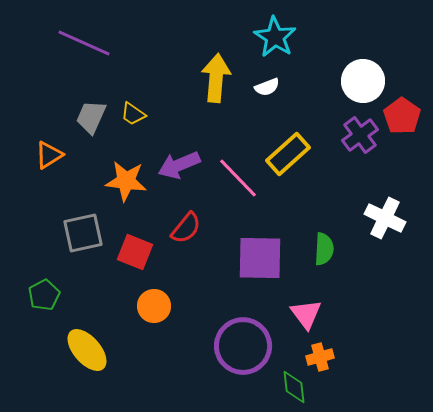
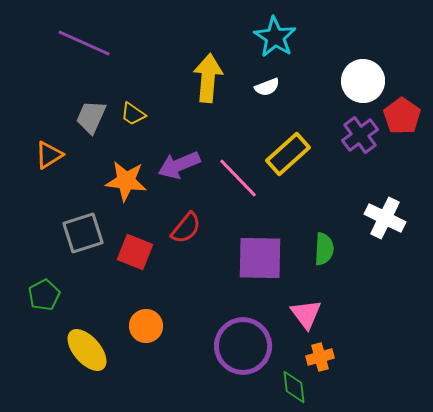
yellow arrow: moved 8 px left
gray square: rotated 6 degrees counterclockwise
orange circle: moved 8 px left, 20 px down
